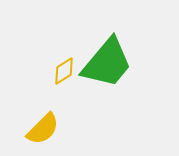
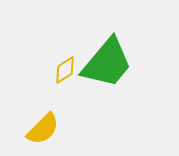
yellow diamond: moved 1 px right, 1 px up
